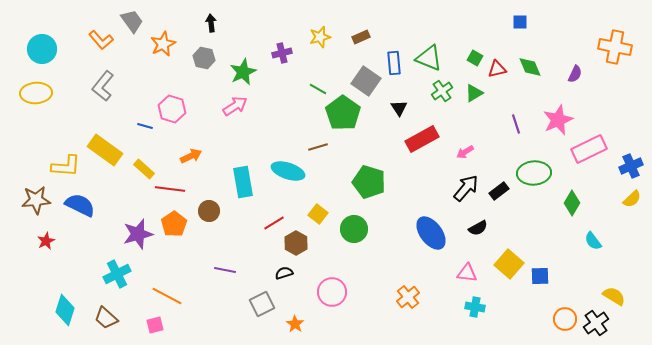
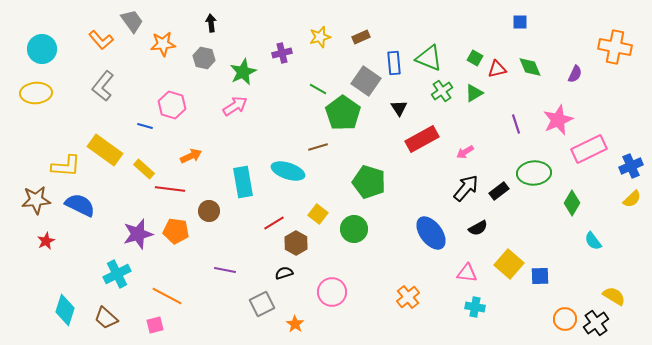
orange star at (163, 44): rotated 20 degrees clockwise
pink hexagon at (172, 109): moved 4 px up
orange pentagon at (174, 224): moved 2 px right, 7 px down; rotated 30 degrees counterclockwise
